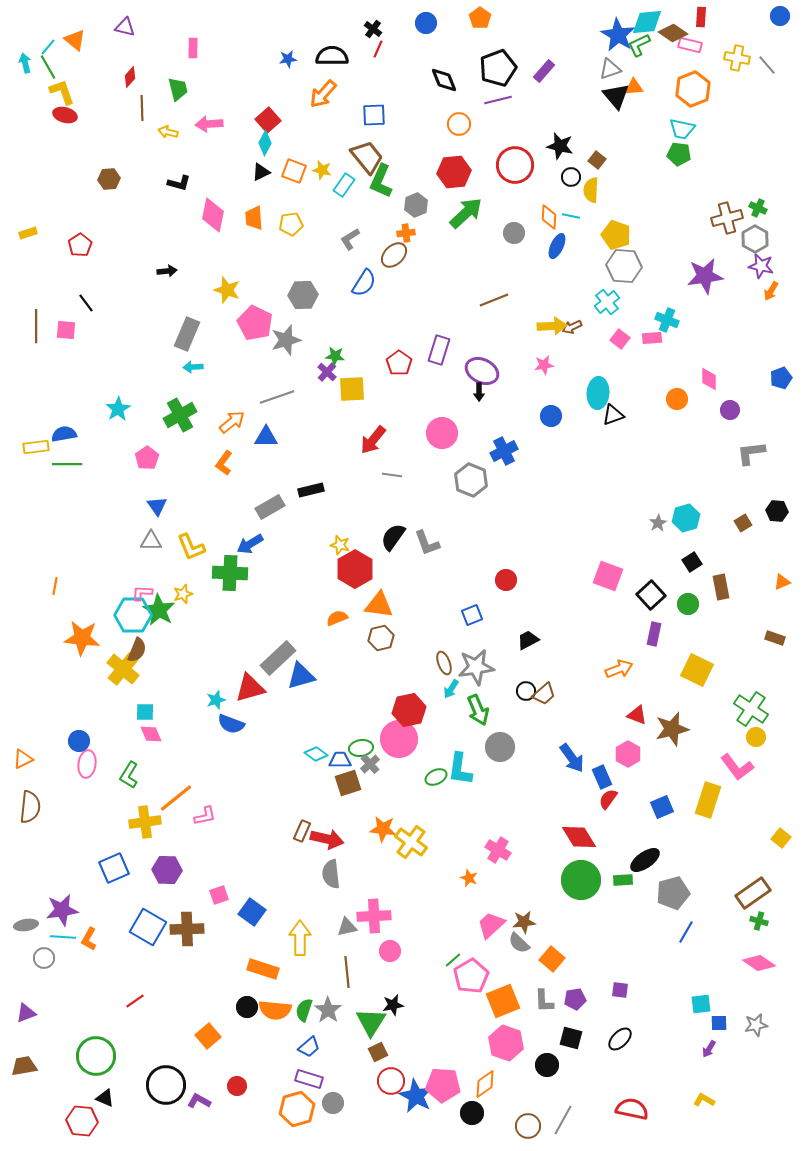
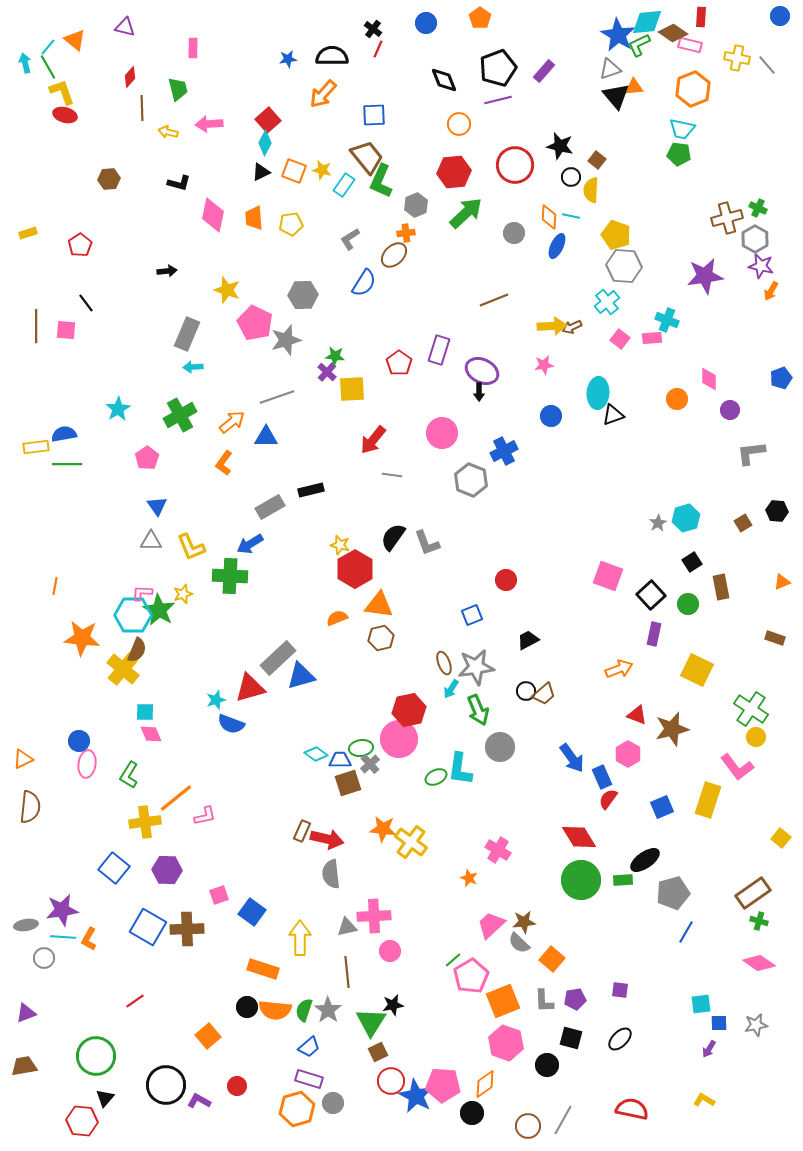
green cross at (230, 573): moved 3 px down
blue square at (114, 868): rotated 28 degrees counterclockwise
black triangle at (105, 1098): rotated 48 degrees clockwise
